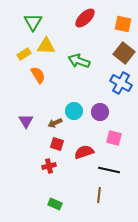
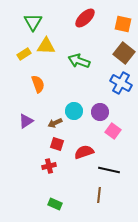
orange semicircle: moved 9 px down; rotated 12 degrees clockwise
purple triangle: rotated 28 degrees clockwise
pink square: moved 1 px left, 7 px up; rotated 21 degrees clockwise
